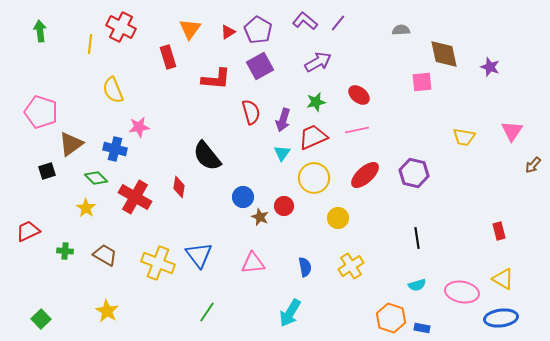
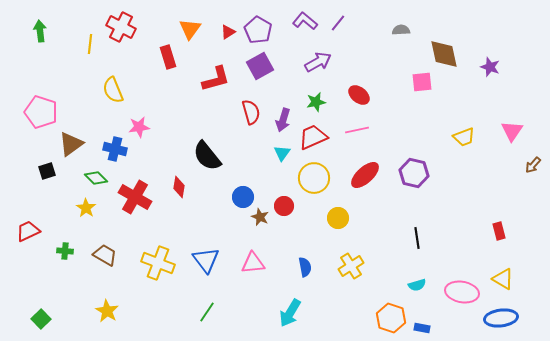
red L-shape at (216, 79): rotated 20 degrees counterclockwise
yellow trapezoid at (464, 137): rotated 30 degrees counterclockwise
blue triangle at (199, 255): moved 7 px right, 5 px down
